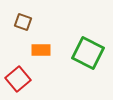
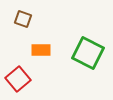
brown square: moved 3 px up
